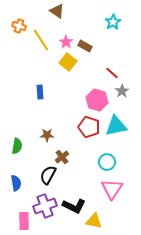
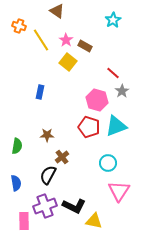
cyan star: moved 2 px up
pink star: moved 2 px up
red line: moved 1 px right
blue rectangle: rotated 16 degrees clockwise
cyan triangle: rotated 10 degrees counterclockwise
cyan circle: moved 1 px right, 1 px down
pink triangle: moved 7 px right, 2 px down
